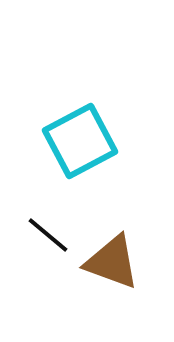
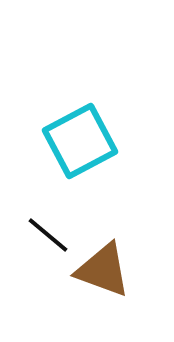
brown triangle: moved 9 px left, 8 px down
